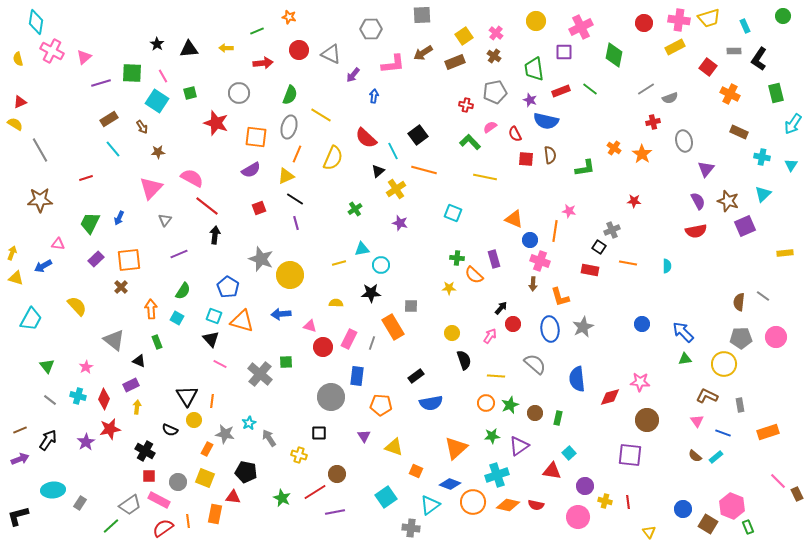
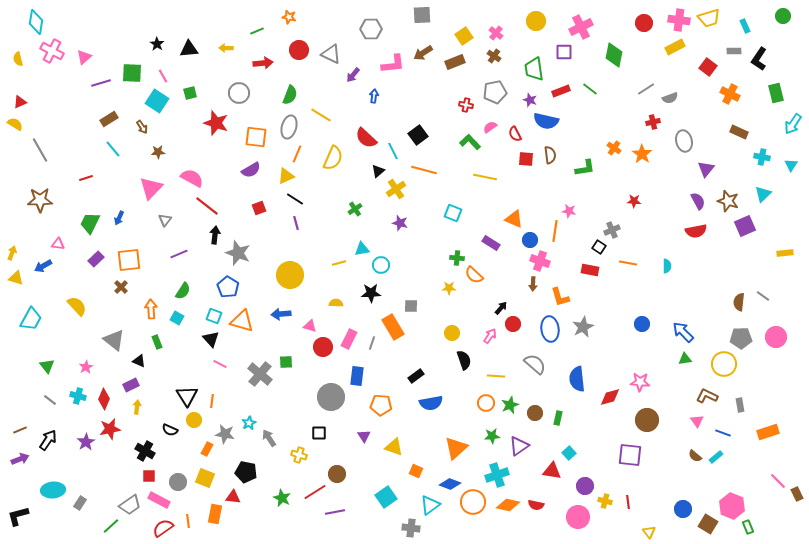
gray star at (261, 259): moved 23 px left, 6 px up
purple rectangle at (494, 259): moved 3 px left, 16 px up; rotated 42 degrees counterclockwise
